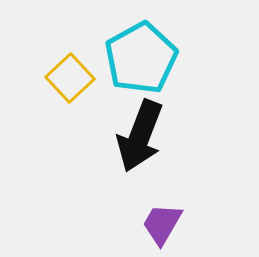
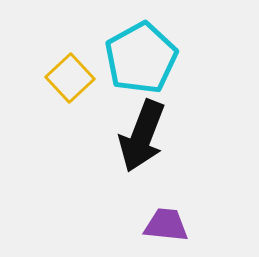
black arrow: moved 2 px right
purple trapezoid: moved 4 px right, 1 px down; rotated 66 degrees clockwise
